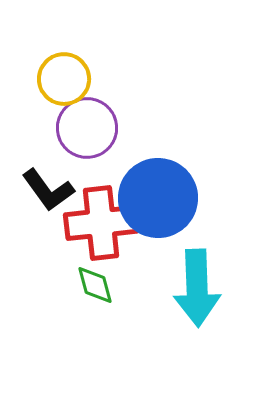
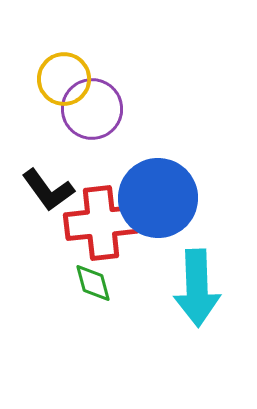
purple circle: moved 5 px right, 19 px up
green diamond: moved 2 px left, 2 px up
